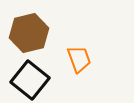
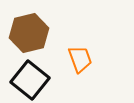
orange trapezoid: moved 1 px right
